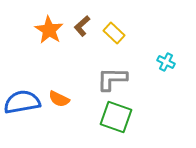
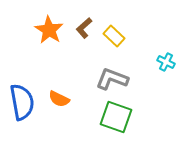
brown L-shape: moved 2 px right, 2 px down
yellow rectangle: moved 3 px down
gray L-shape: rotated 20 degrees clockwise
blue semicircle: rotated 90 degrees clockwise
